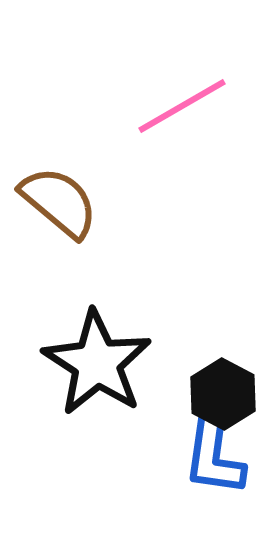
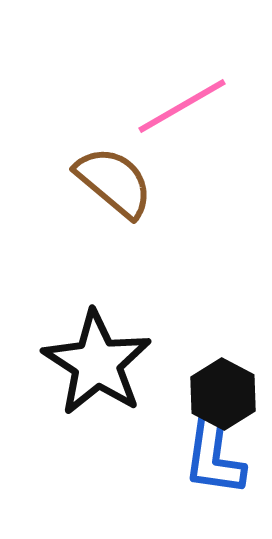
brown semicircle: moved 55 px right, 20 px up
